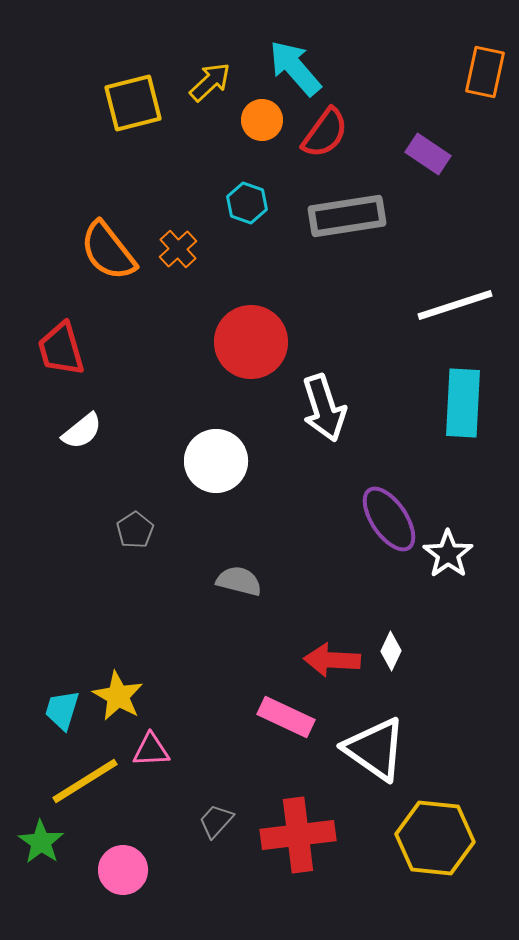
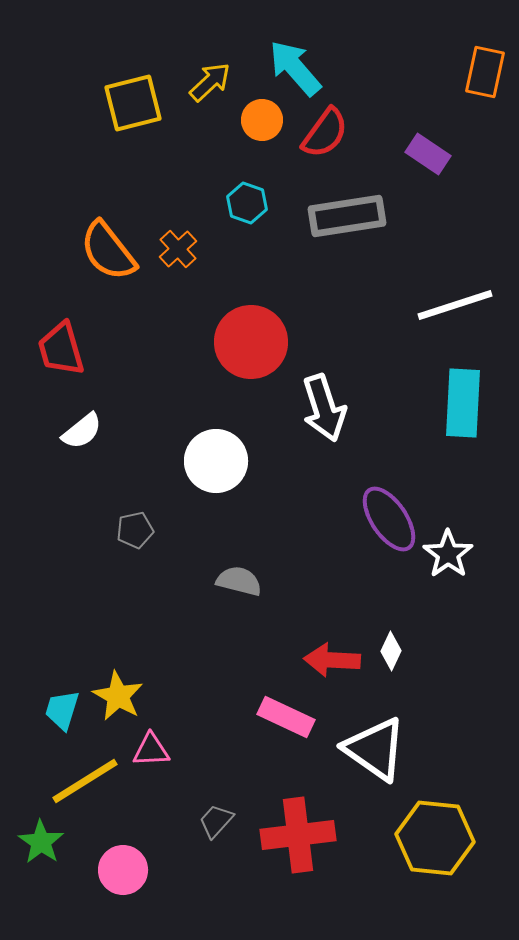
gray pentagon: rotated 21 degrees clockwise
